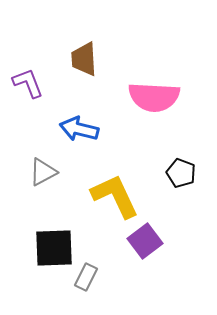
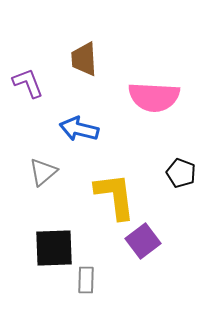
gray triangle: rotated 12 degrees counterclockwise
yellow L-shape: rotated 18 degrees clockwise
purple square: moved 2 px left
gray rectangle: moved 3 px down; rotated 24 degrees counterclockwise
